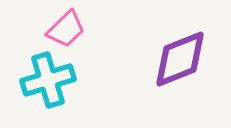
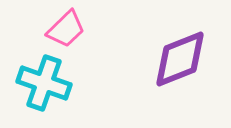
cyan cross: moved 4 px left, 3 px down; rotated 36 degrees clockwise
